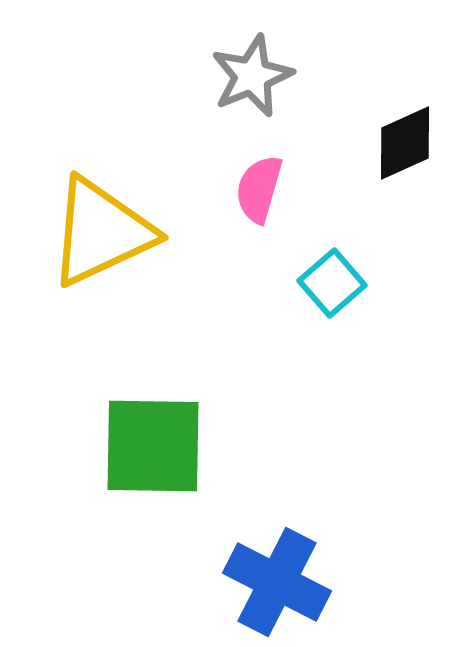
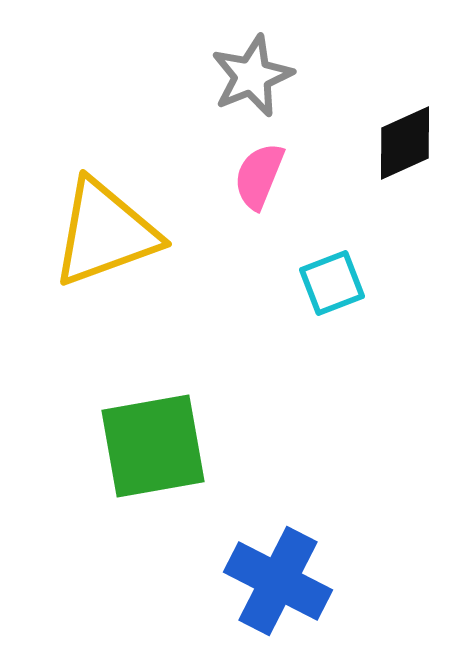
pink semicircle: moved 13 px up; rotated 6 degrees clockwise
yellow triangle: moved 4 px right, 1 px down; rotated 5 degrees clockwise
cyan square: rotated 20 degrees clockwise
green square: rotated 11 degrees counterclockwise
blue cross: moved 1 px right, 1 px up
